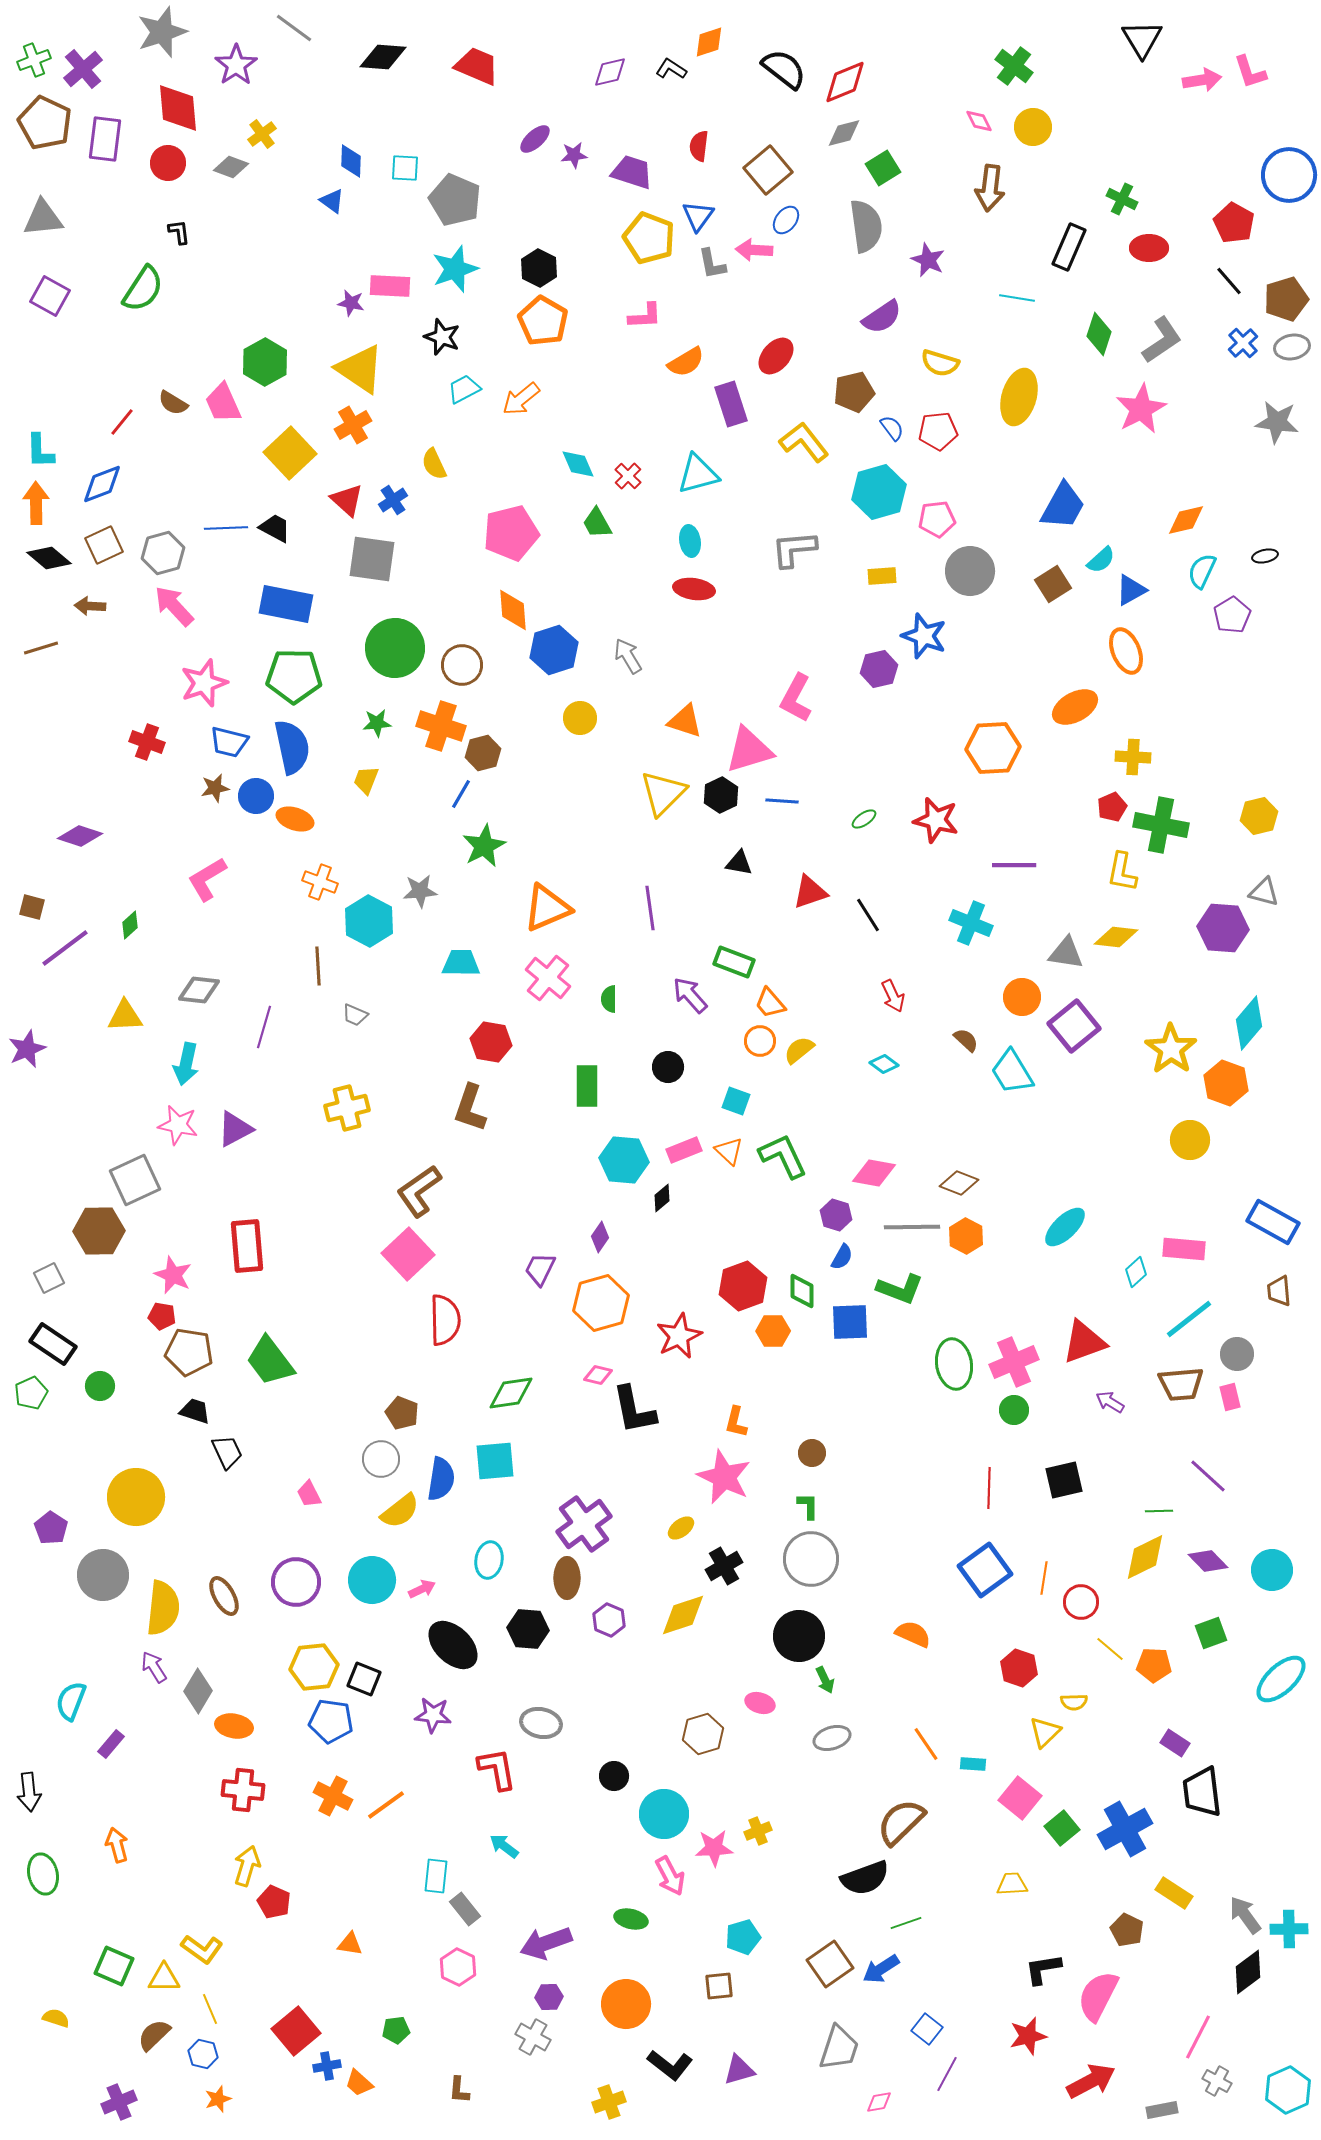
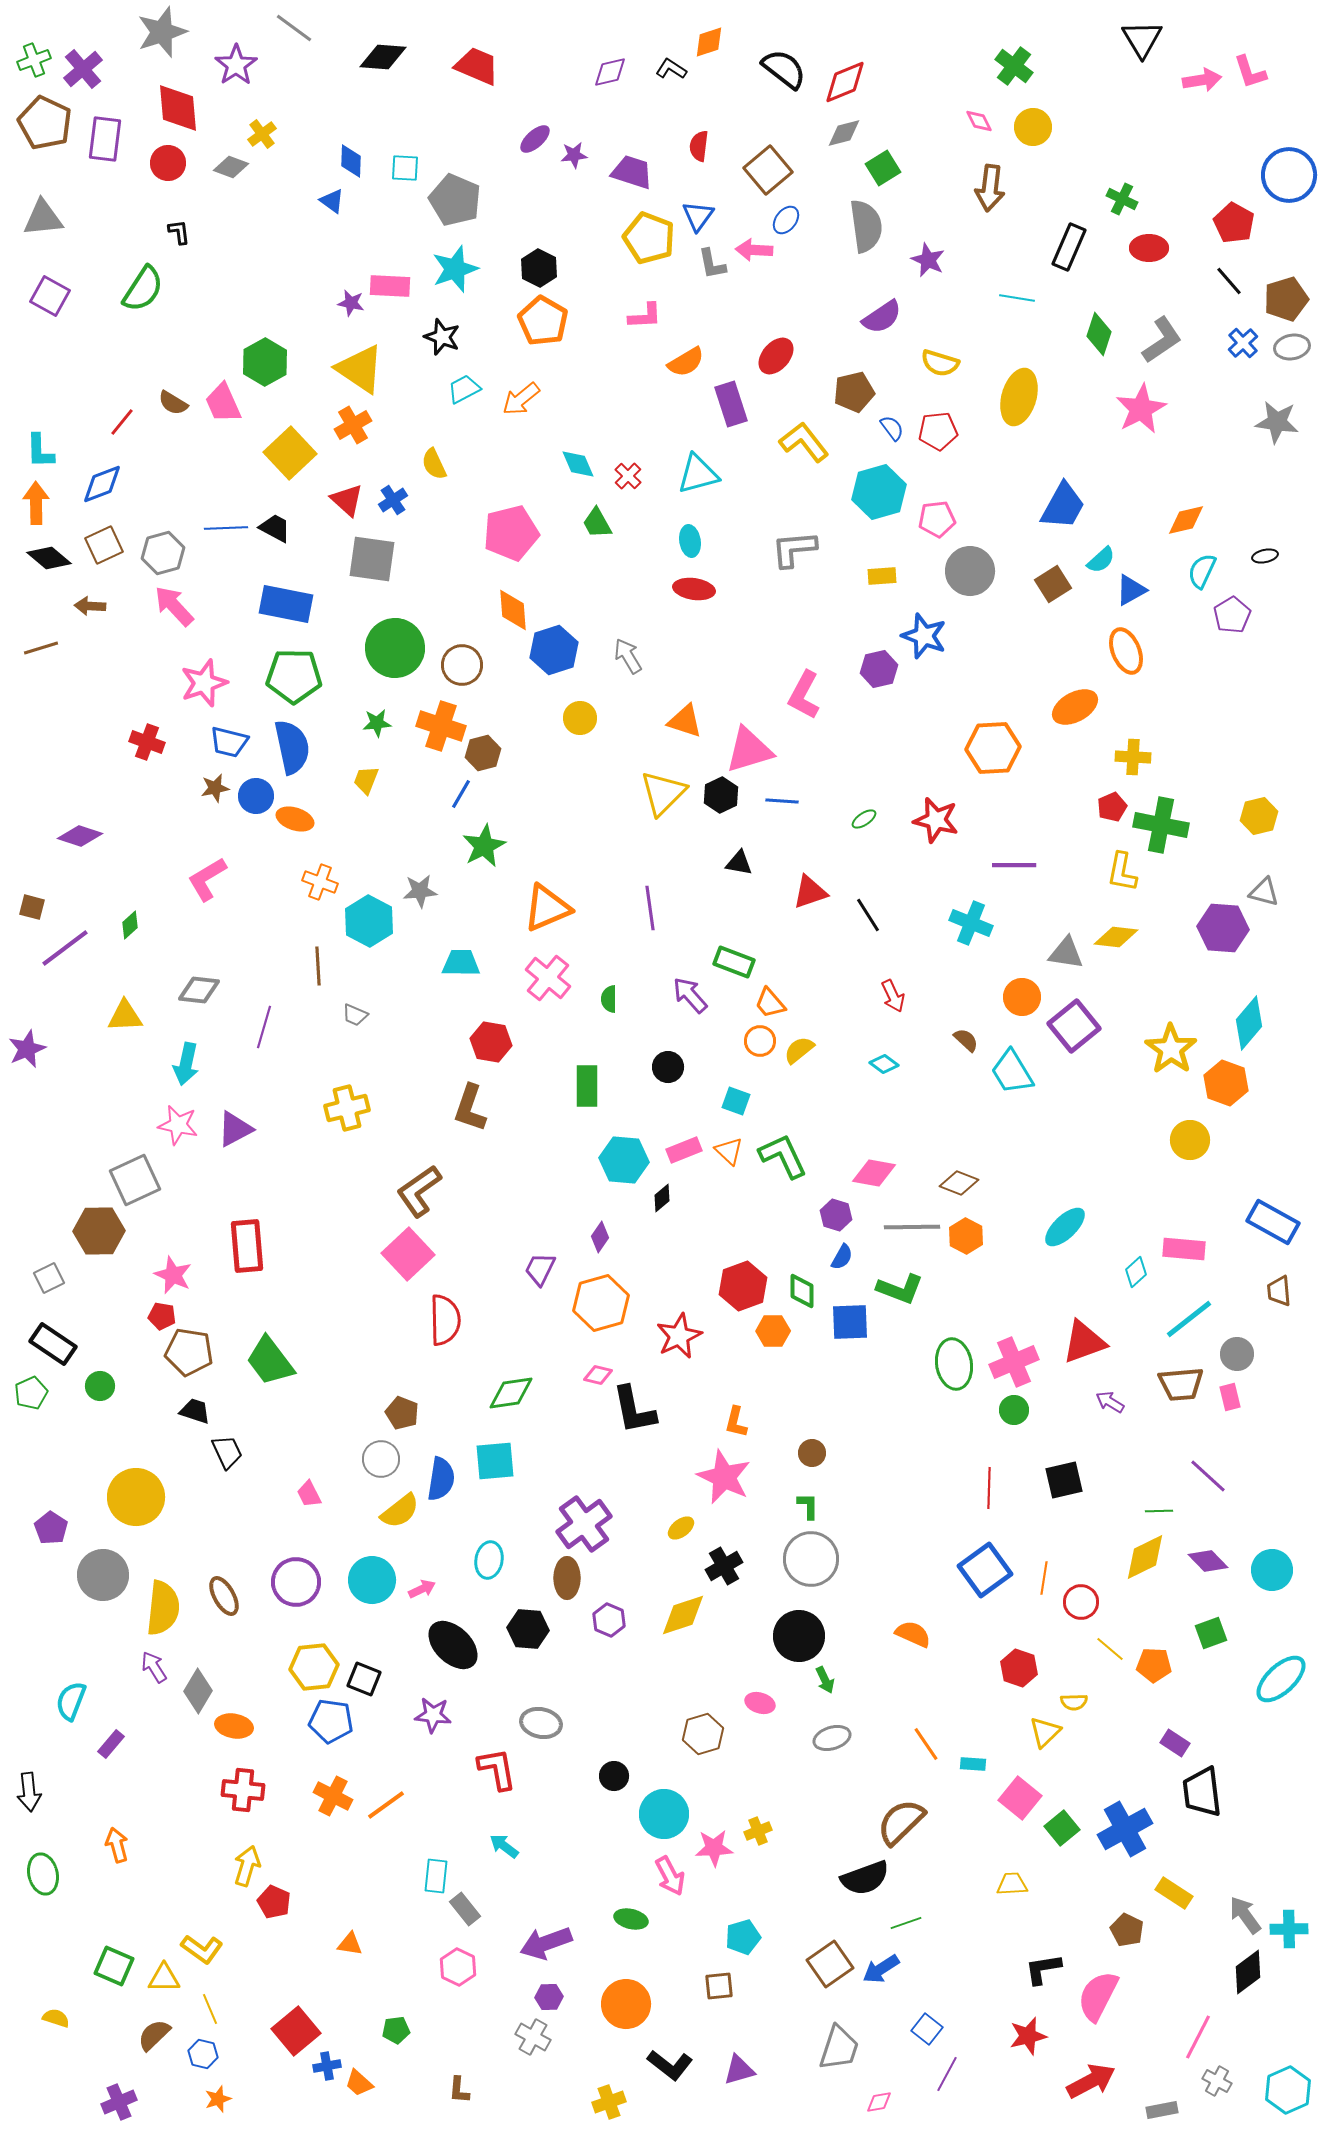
pink L-shape at (796, 698): moved 8 px right, 3 px up
